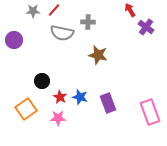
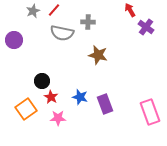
gray star: rotated 24 degrees counterclockwise
red star: moved 9 px left
purple rectangle: moved 3 px left, 1 px down
